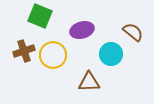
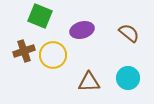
brown semicircle: moved 4 px left, 1 px down
cyan circle: moved 17 px right, 24 px down
